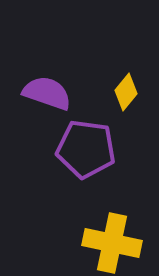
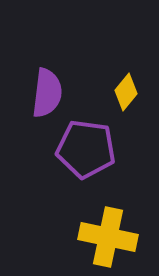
purple semicircle: rotated 78 degrees clockwise
yellow cross: moved 4 px left, 6 px up
